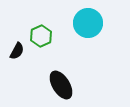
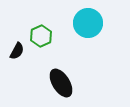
black ellipse: moved 2 px up
